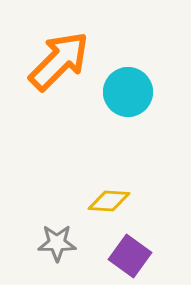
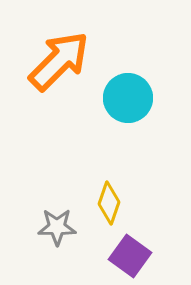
cyan circle: moved 6 px down
yellow diamond: moved 2 px down; rotated 75 degrees counterclockwise
gray star: moved 16 px up
